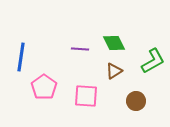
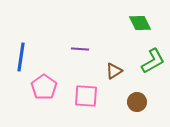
green diamond: moved 26 px right, 20 px up
brown circle: moved 1 px right, 1 px down
